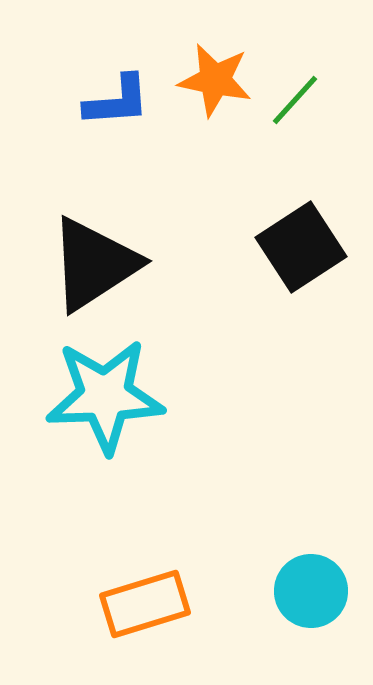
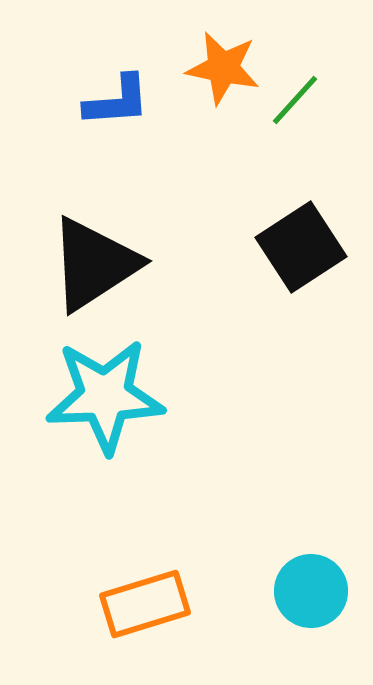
orange star: moved 8 px right, 12 px up
